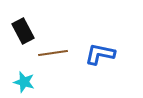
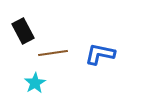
cyan star: moved 11 px right, 1 px down; rotated 25 degrees clockwise
